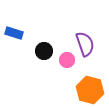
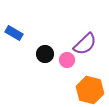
blue rectangle: rotated 12 degrees clockwise
purple semicircle: rotated 65 degrees clockwise
black circle: moved 1 px right, 3 px down
